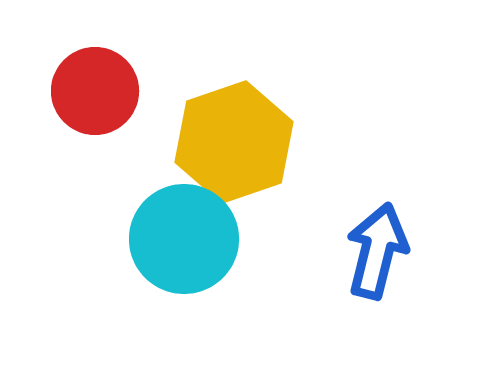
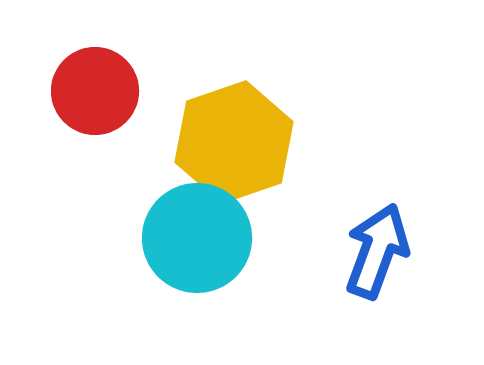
cyan circle: moved 13 px right, 1 px up
blue arrow: rotated 6 degrees clockwise
